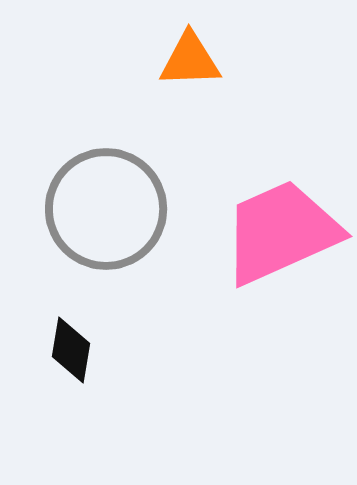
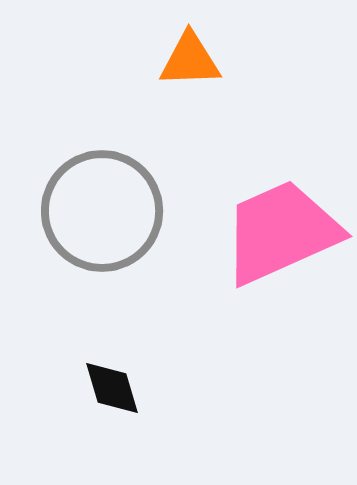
gray circle: moved 4 px left, 2 px down
black diamond: moved 41 px right, 38 px down; rotated 26 degrees counterclockwise
